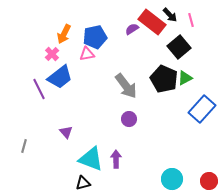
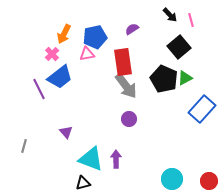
red rectangle: moved 29 px left, 40 px down; rotated 44 degrees clockwise
